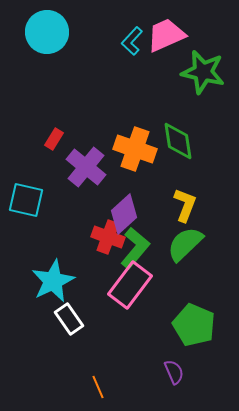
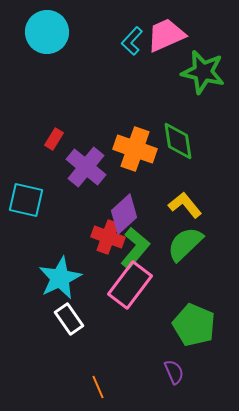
yellow L-shape: rotated 60 degrees counterclockwise
cyan star: moved 7 px right, 3 px up
